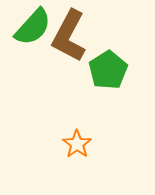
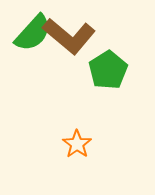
green semicircle: moved 6 px down
brown L-shape: rotated 78 degrees counterclockwise
